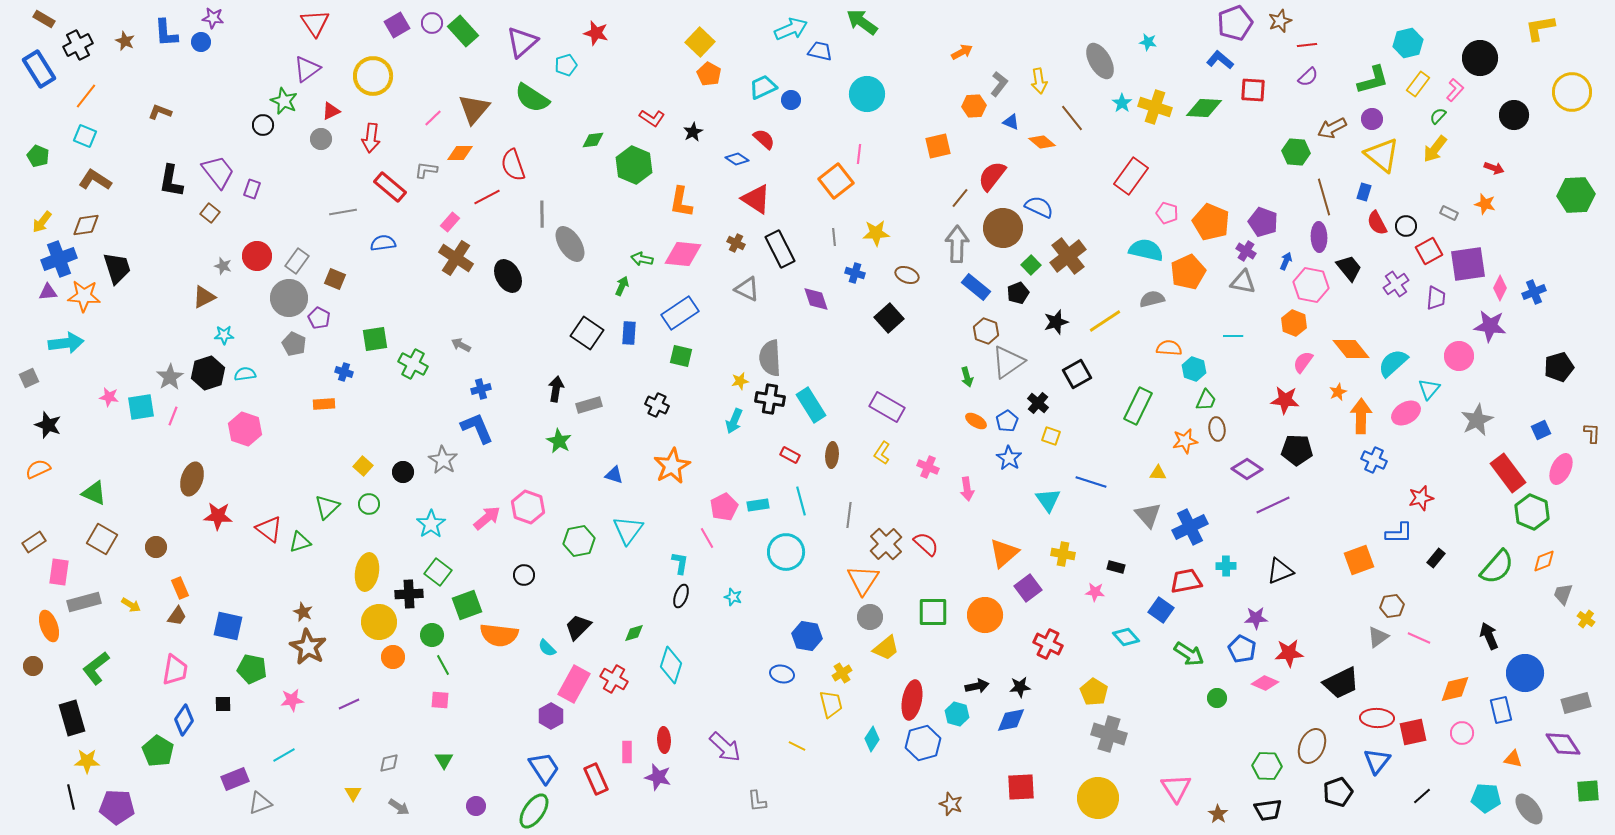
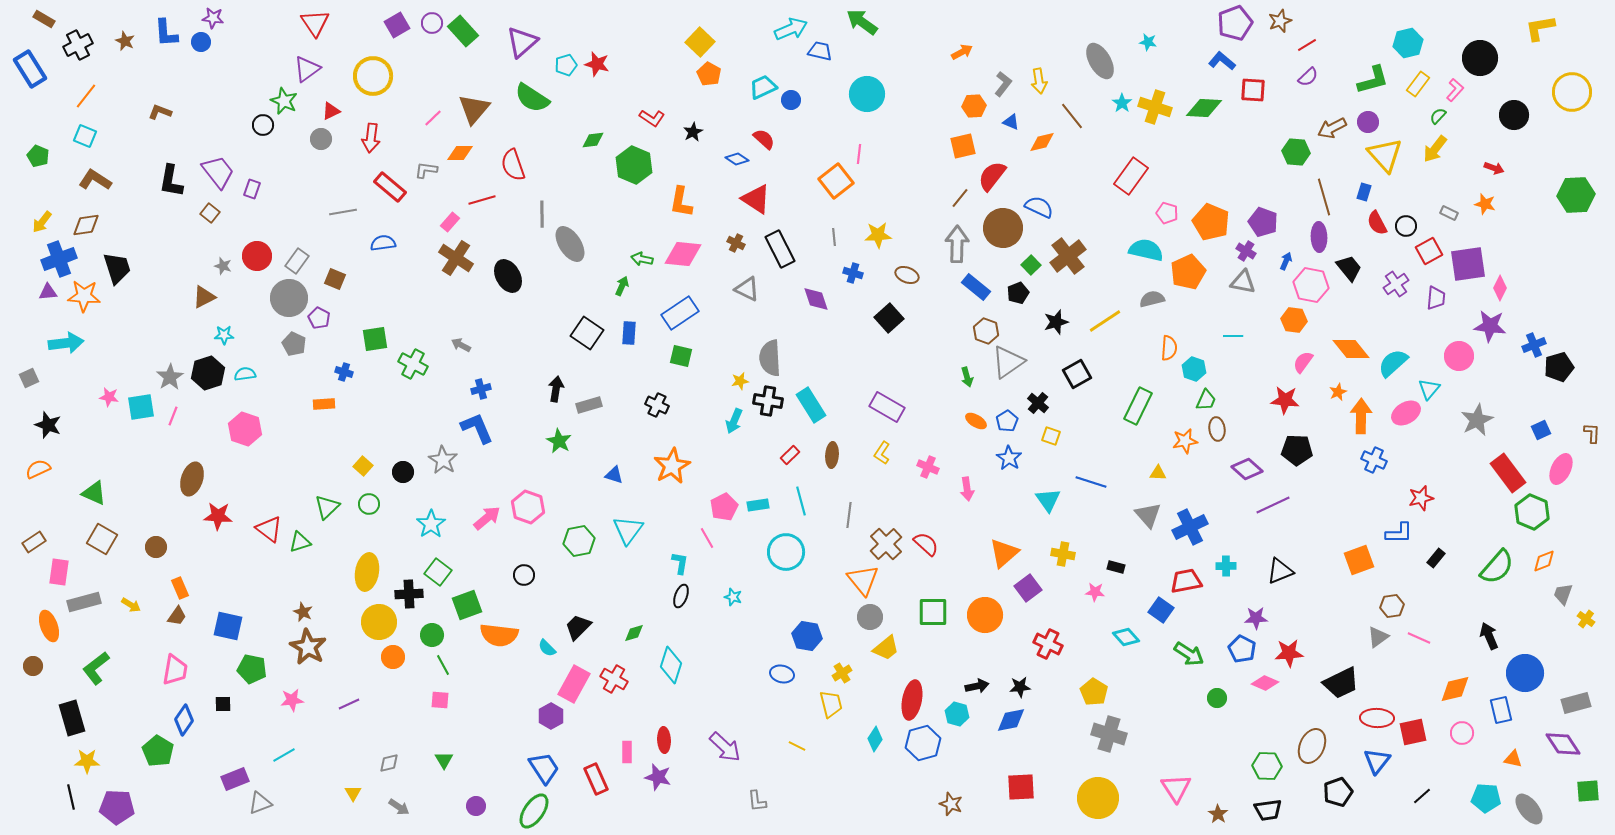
red star at (596, 33): moved 1 px right, 31 px down
red line at (1307, 45): rotated 24 degrees counterclockwise
blue L-shape at (1220, 60): moved 2 px right, 1 px down
blue rectangle at (39, 69): moved 9 px left
gray L-shape at (999, 84): moved 4 px right
brown line at (1072, 118): moved 2 px up
purple circle at (1372, 119): moved 4 px left, 3 px down
orange diamond at (1042, 142): rotated 52 degrees counterclockwise
orange square at (938, 146): moved 25 px right
yellow triangle at (1382, 155): moved 3 px right; rotated 9 degrees clockwise
red line at (487, 197): moved 5 px left, 3 px down; rotated 12 degrees clockwise
yellow star at (876, 233): moved 2 px right, 2 px down
blue cross at (855, 273): moved 2 px left
blue cross at (1534, 292): moved 53 px down
orange hexagon at (1294, 323): moved 3 px up; rotated 15 degrees counterclockwise
orange semicircle at (1169, 348): rotated 90 degrees clockwise
black cross at (770, 399): moved 2 px left, 2 px down
red rectangle at (790, 455): rotated 72 degrees counterclockwise
purple diamond at (1247, 469): rotated 8 degrees clockwise
orange triangle at (863, 580): rotated 12 degrees counterclockwise
cyan diamond at (872, 739): moved 3 px right
